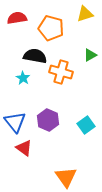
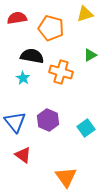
black semicircle: moved 3 px left
cyan square: moved 3 px down
red triangle: moved 1 px left, 7 px down
